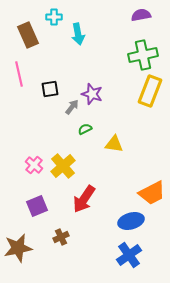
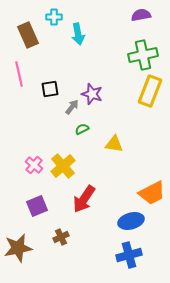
green semicircle: moved 3 px left
blue cross: rotated 20 degrees clockwise
